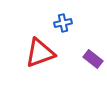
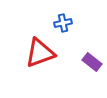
purple rectangle: moved 1 px left, 3 px down
